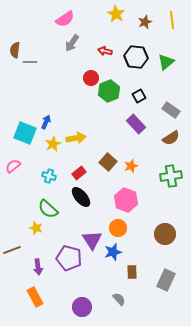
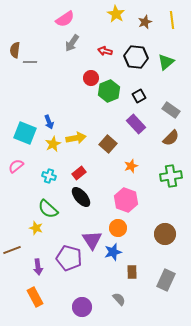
blue arrow at (46, 122): moved 3 px right; rotated 136 degrees clockwise
brown semicircle at (171, 138): rotated 12 degrees counterclockwise
brown square at (108, 162): moved 18 px up
pink semicircle at (13, 166): moved 3 px right
